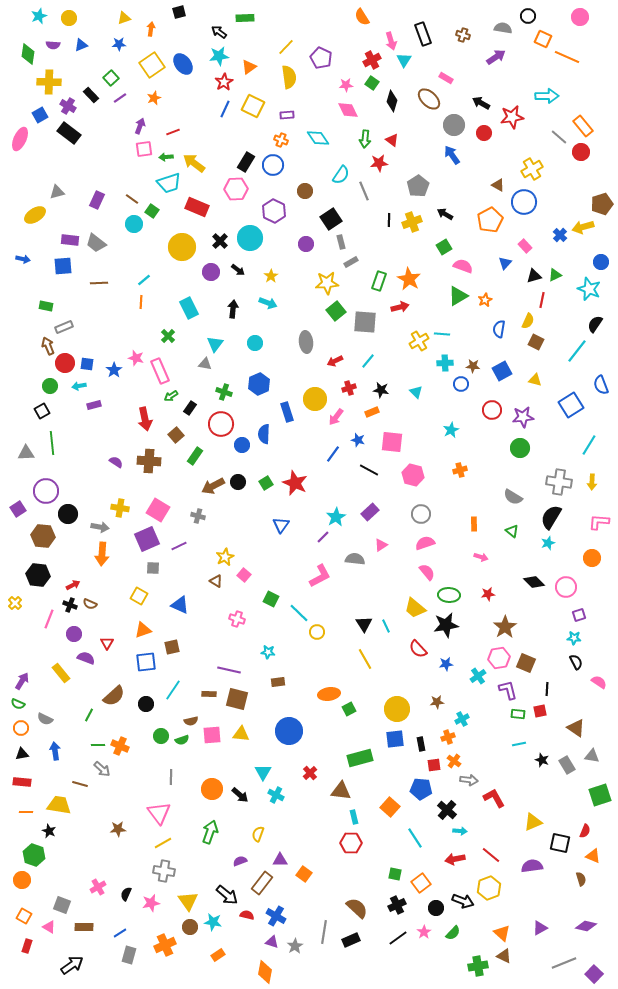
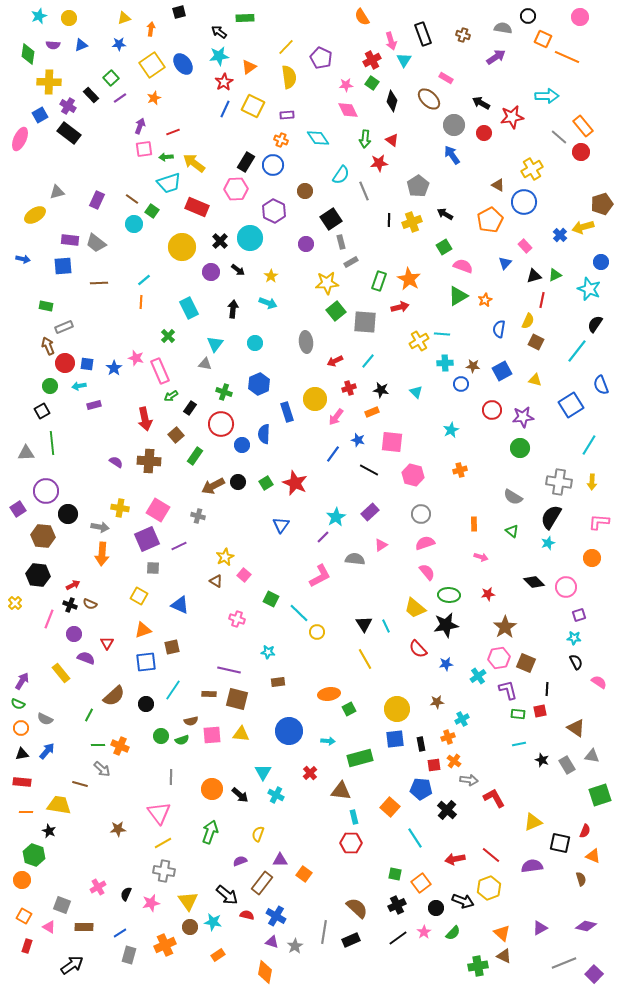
blue star at (114, 370): moved 2 px up
blue arrow at (55, 751): moved 8 px left; rotated 48 degrees clockwise
cyan arrow at (460, 831): moved 132 px left, 90 px up
